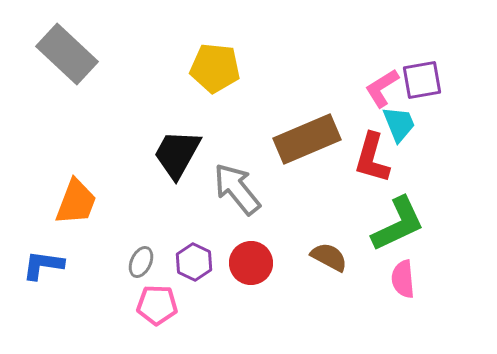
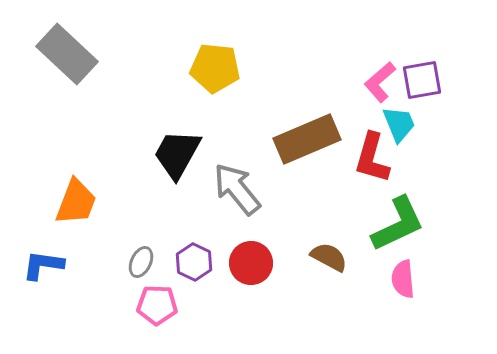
pink L-shape: moved 2 px left, 6 px up; rotated 9 degrees counterclockwise
